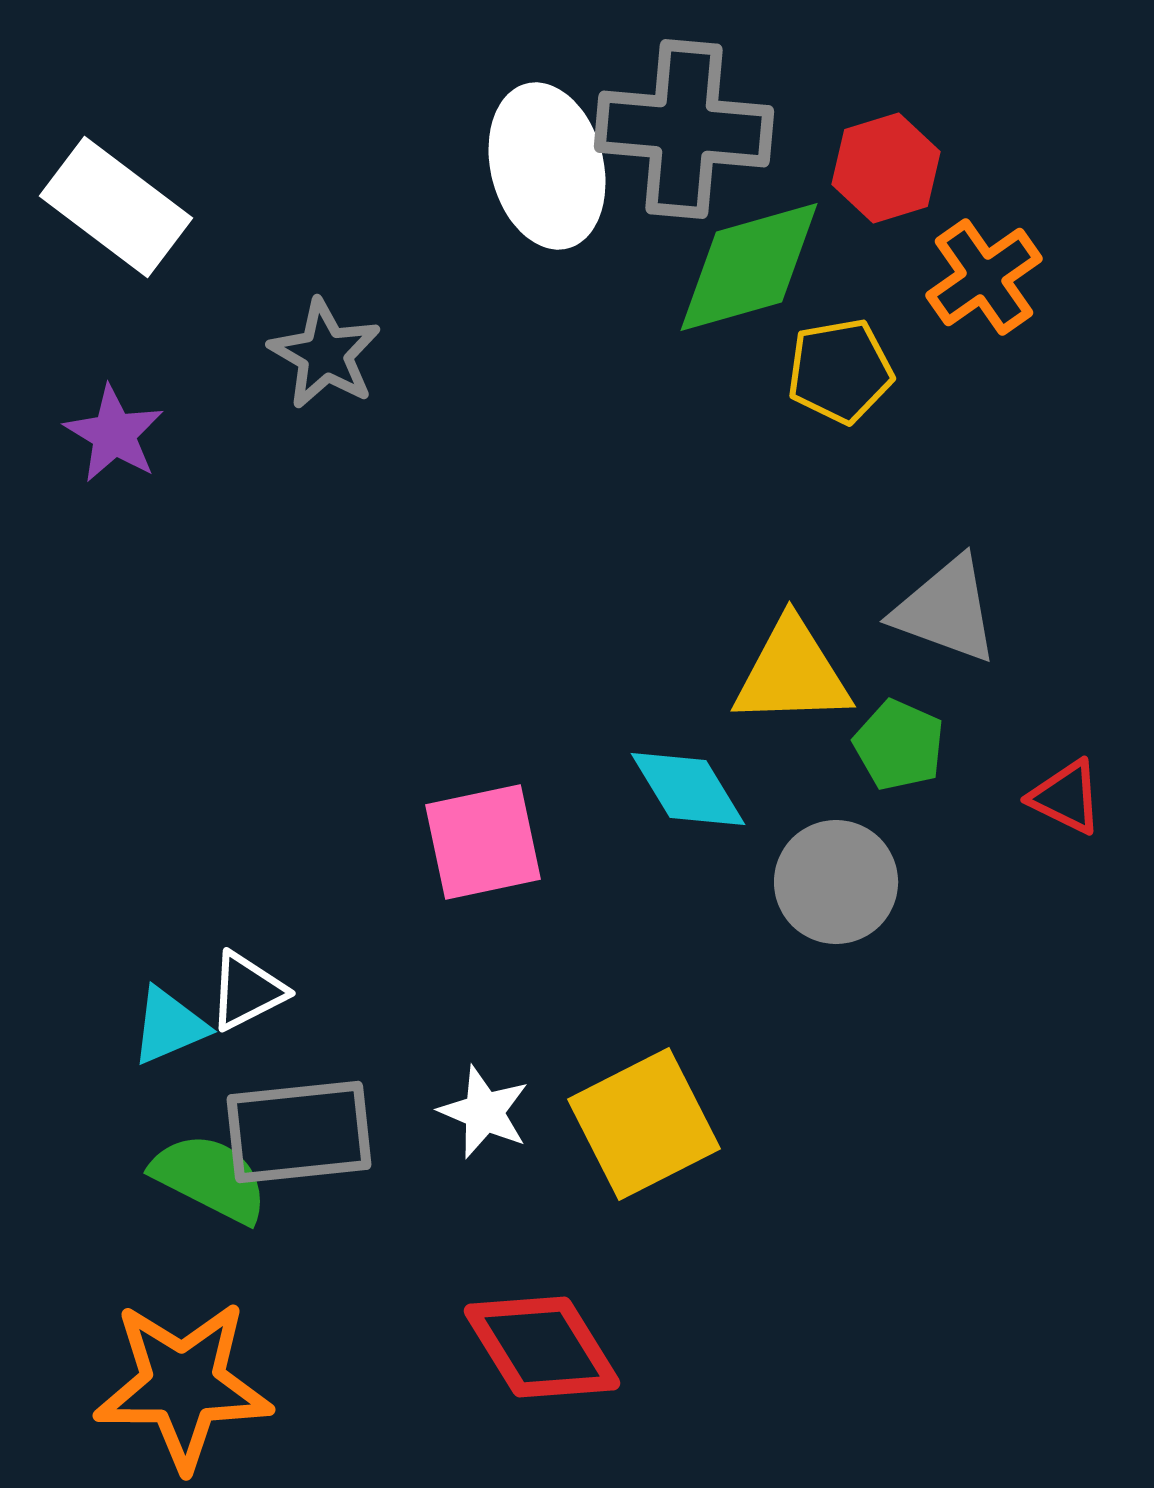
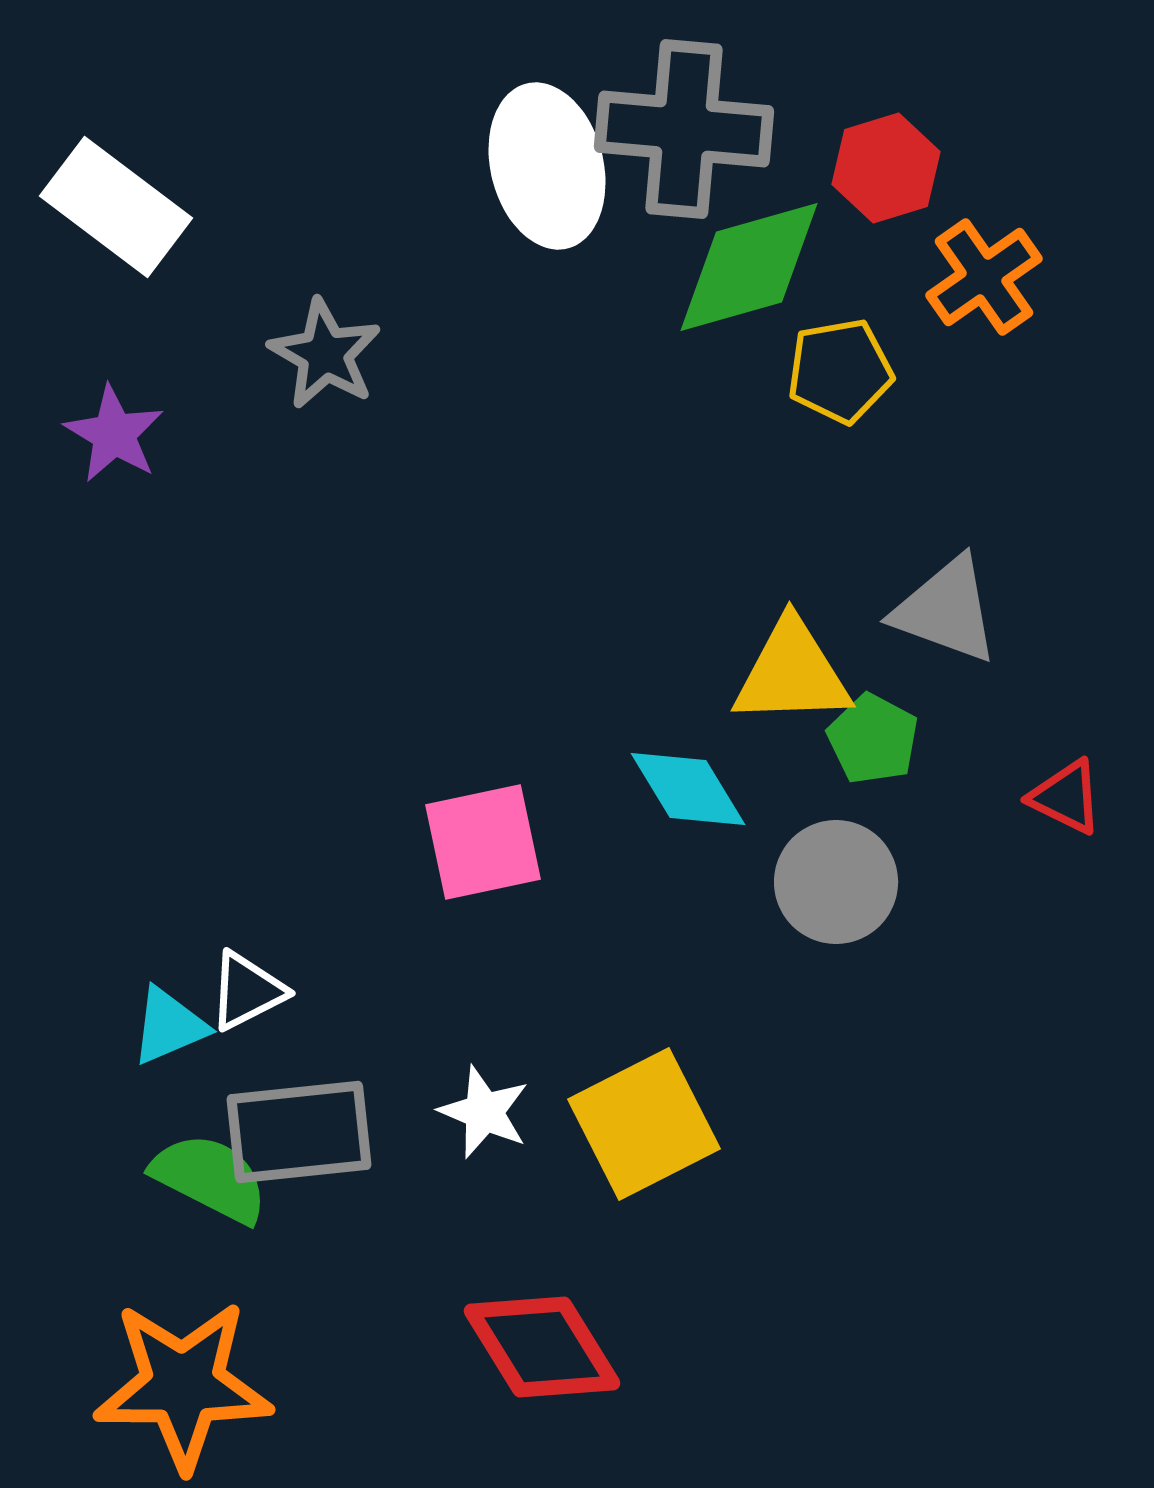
green pentagon: moved 26 px left, 6 px up; rotated 4 degrees clockwise
